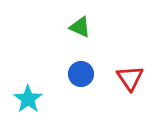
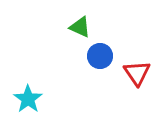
blue circle: moved 19 px right, 18 px up
red triangle: moved 7 px right, 5 px up
